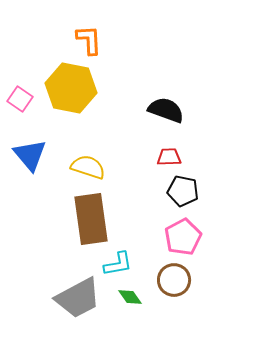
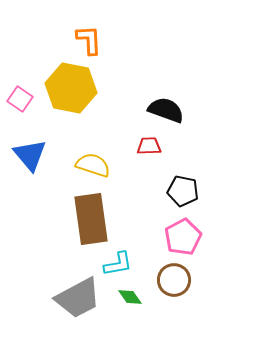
red trapezoid: moved 20 px left, 11 px up
yellow semicircle: moved 5 px right, 2 px up
